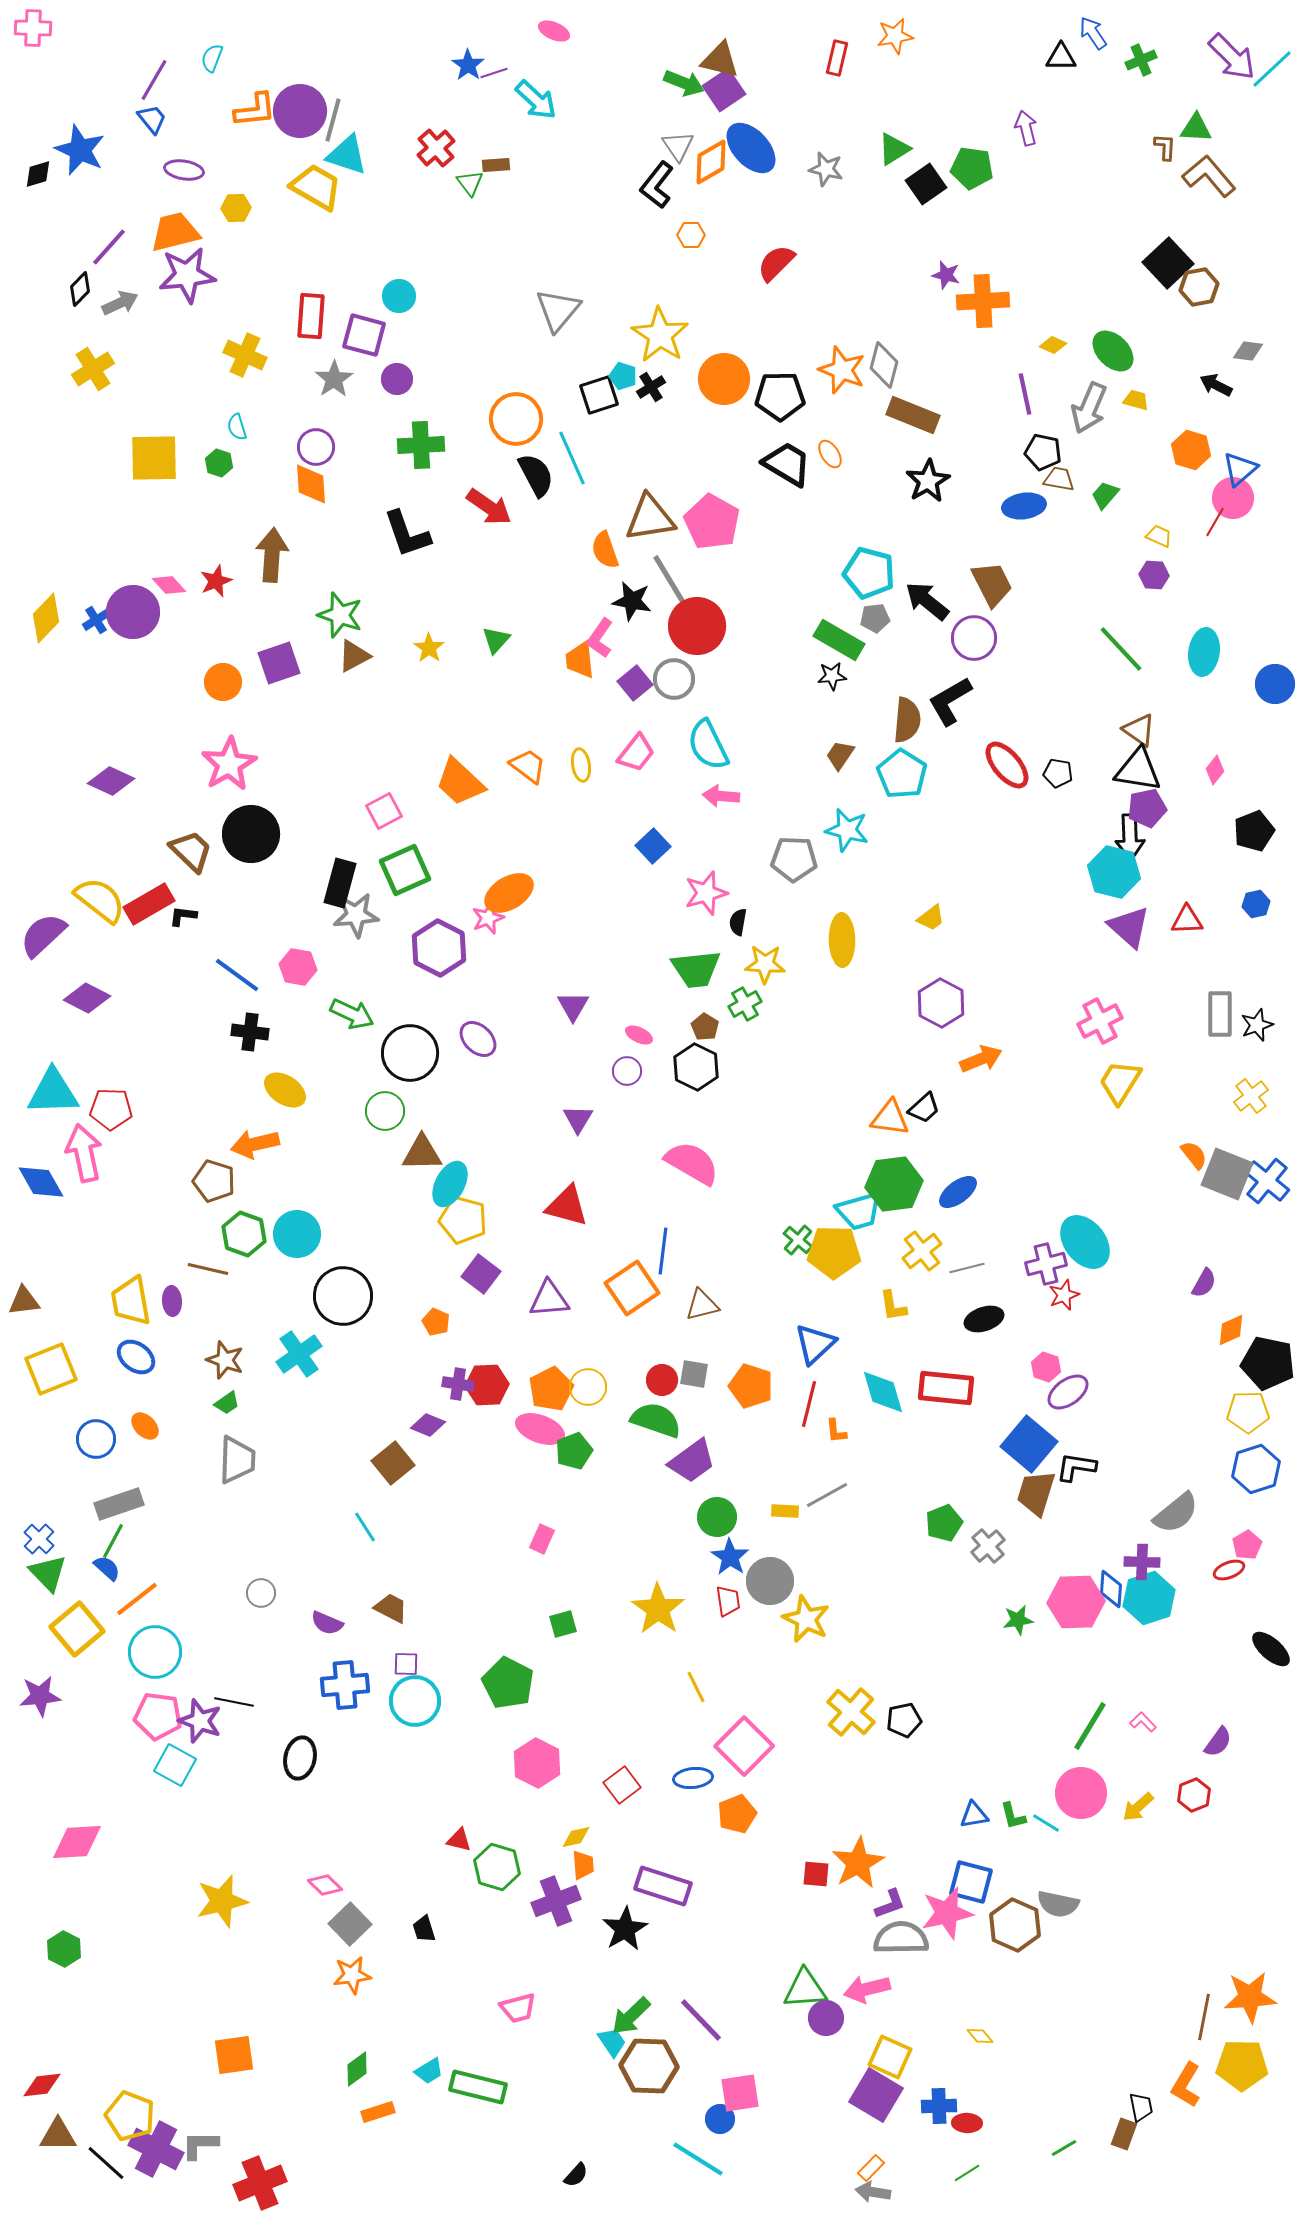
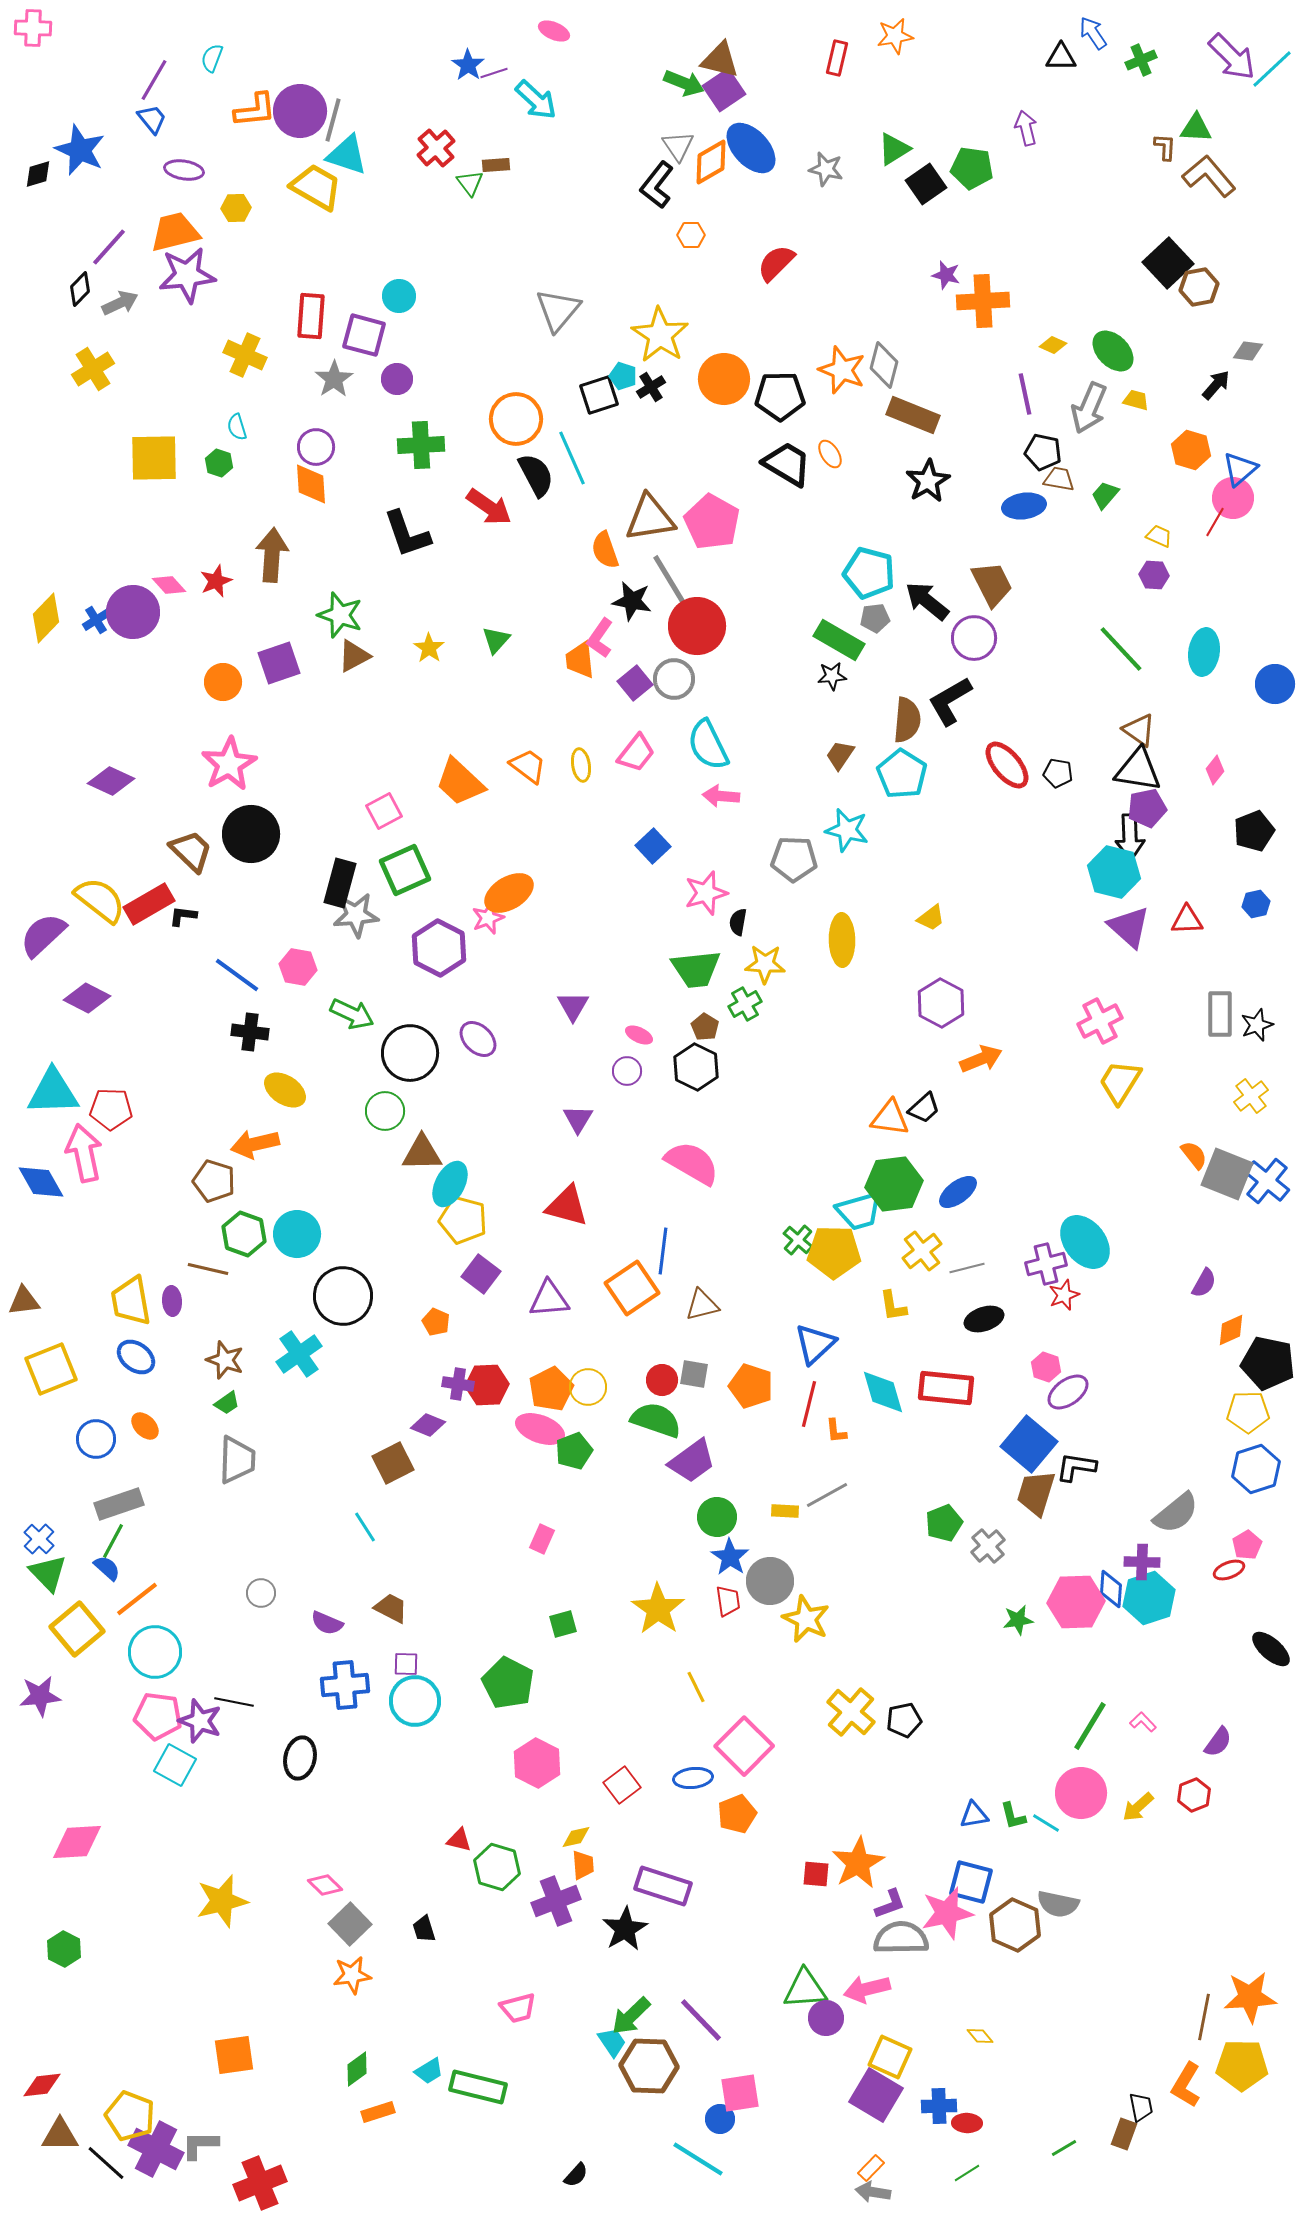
black arrow at (1216, 385): rotated 104 degrees clockwise
brown square at (393, 1463): rotated 12 degrees clockwise
brown triangle at (58, 2135): moved 2 px right
